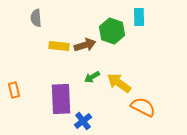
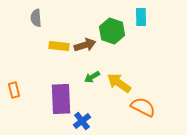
cyan rectangle: moved 2 px right
blue cross: moved 1 px left
